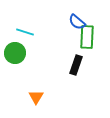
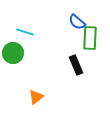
green rectangle: moved 3 px right, 1 px down
green circle: moved 2 px left
black rectangle: rotated 42 degrees counterclockwise
orange triangle: rotated 21 degrees clockwise
